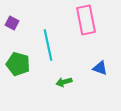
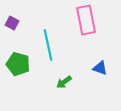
green arrow: rotated 21 degrees counterclockwise
